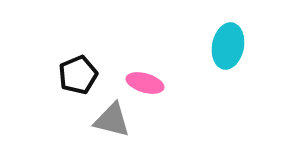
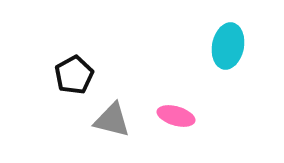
black pentagon: moved 4 px left; rotated 6 degrees counterclockwise
pink ellipse: moved 31 px right, 33 px down
